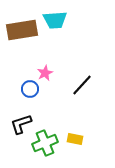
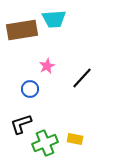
cyan trapezoid: moved 1 px left, 1 px up
pink star: moved 2 px right, 7 px up
black line: moved 7 px up
